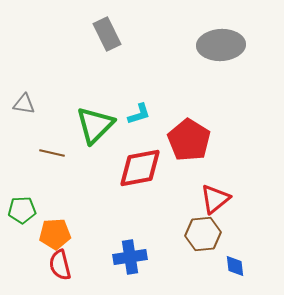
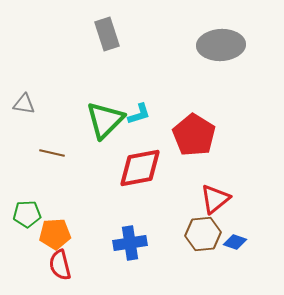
gray rectangle: rotated 8 degrees clockwise
green triangle: moved 10 px right, 5 px up
red pentagon: moved 5 px right, 5 px up
green pentagon: moved 5 px right, 4 px down
blue cross: moved 14 px up
blue diamond: moved 24 px up; rotated 65 degrees counterclockwise
